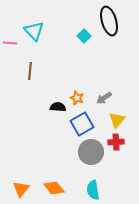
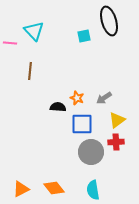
cyan square: rotated 32 degrees clockwise
yellow triangle: rotated 12 degrees clockwise
blue square: rotated 30 degrees clockwise
orange triangle: rotated 24 degrees clockwise
